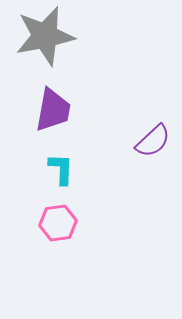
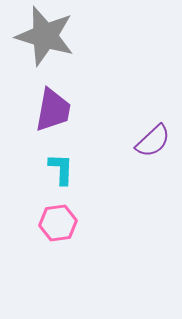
gray star: rotated 28 degrees clockwise
